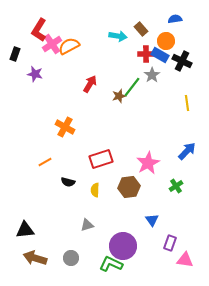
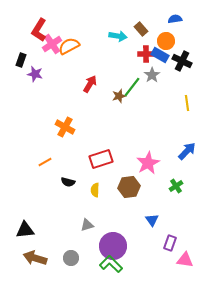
black rectangle: moved 6 px right, 6 px down
purple circle: moved 10 px left
green L-shape: rotated 20 degrees clockwise
